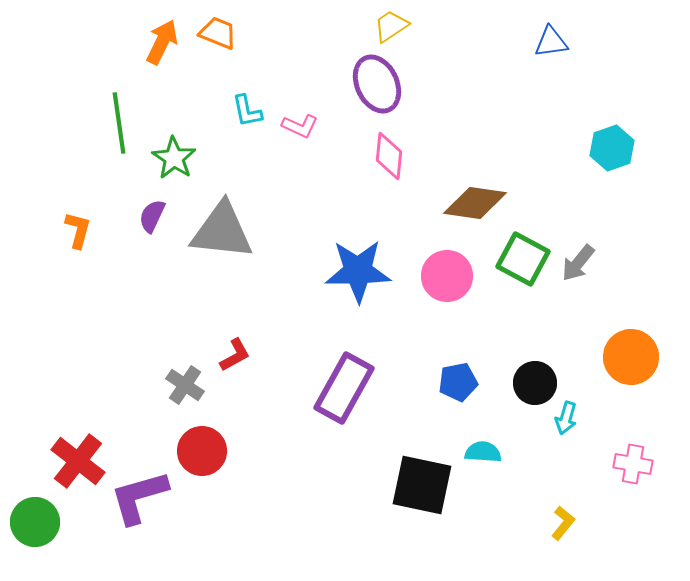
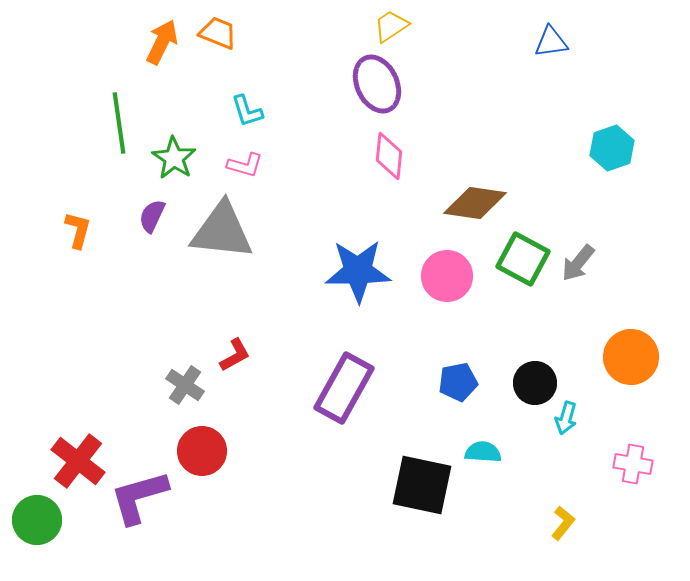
cyan L-shape: rotated 6 degrees counterclockwise
pink L-shape: moved 55 px left, 39 px down; rotated 9 degrees counterclockwise
green circle: moved 2 px right, 2 px up
